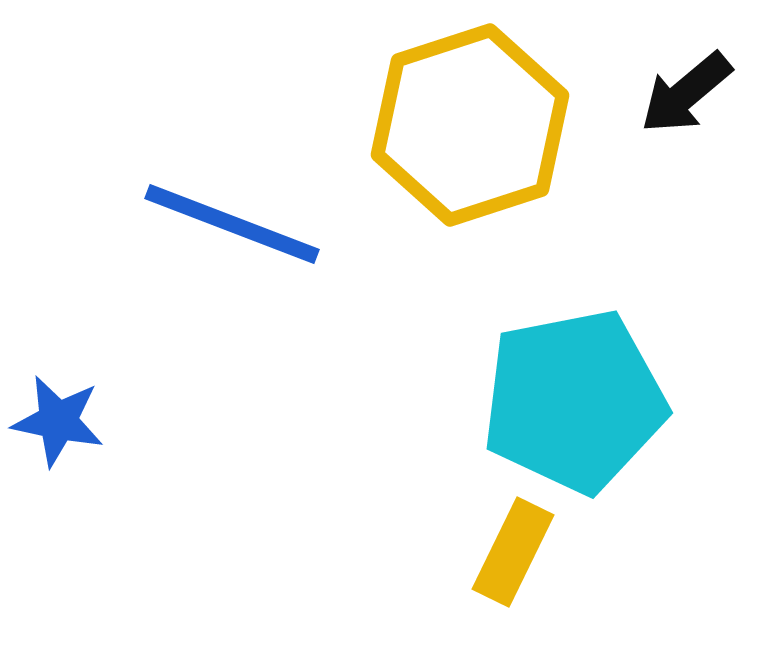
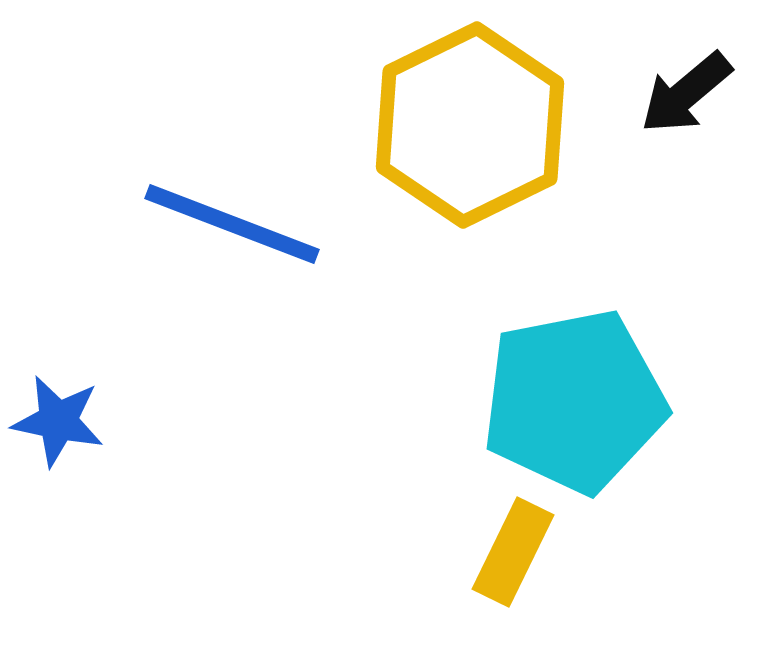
yellow hexagon: rotated 8 degrees counterclockwise
